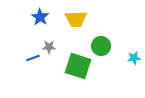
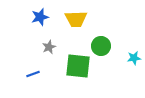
blue star: rotated 24 degrees clockwise
gray star: rotated 24 degrees counterclockwise
blue line: moved 16 px down
green square: rotated 12 degrees counterclockwise
